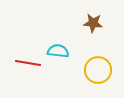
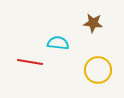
cyan semicircle: moved 8 px up
red line: moved 2 px right, 1 px up
